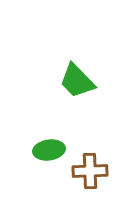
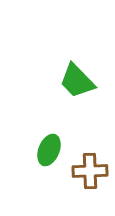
green ellipse: rotated 60 degrees counterclockwise
